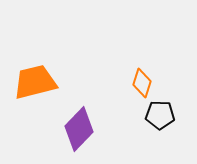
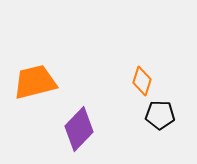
orange diamond: moved 2 px up
